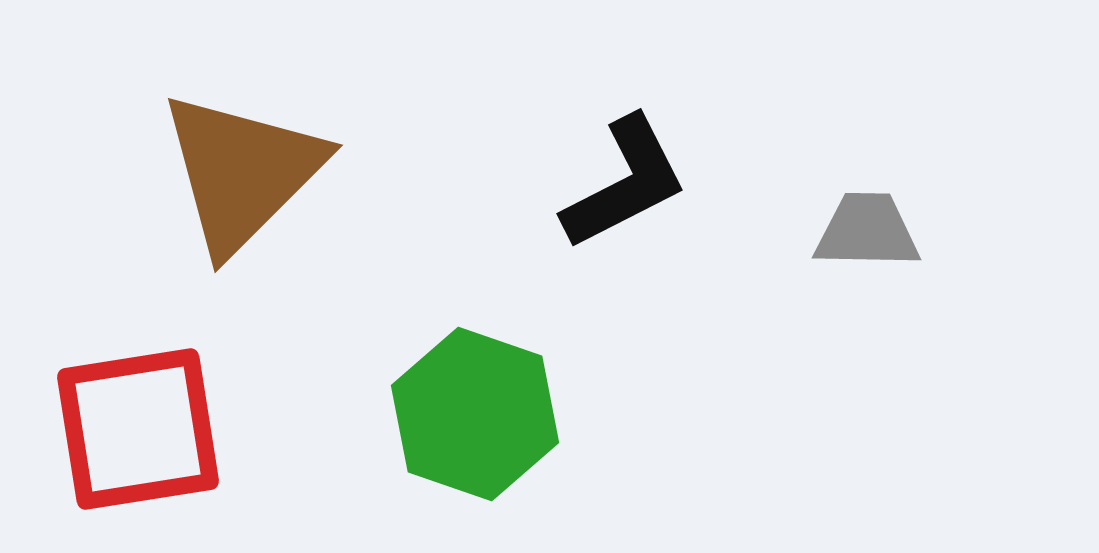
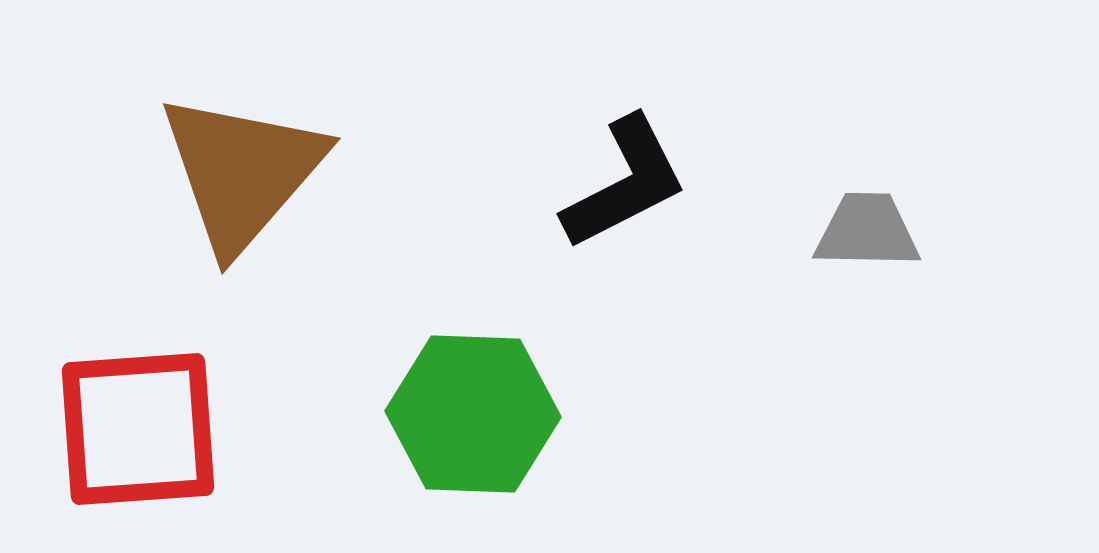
brown triangle: rotated 4 degrees counterclockwise
green hexagon: moved 2 px left; rotated 17 degrees counterclockwise
red square: rotated 5 degrees clockwise
